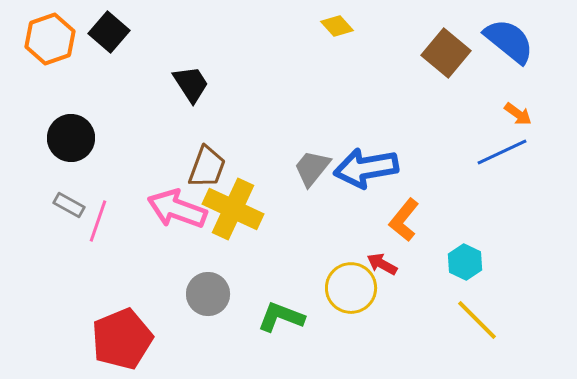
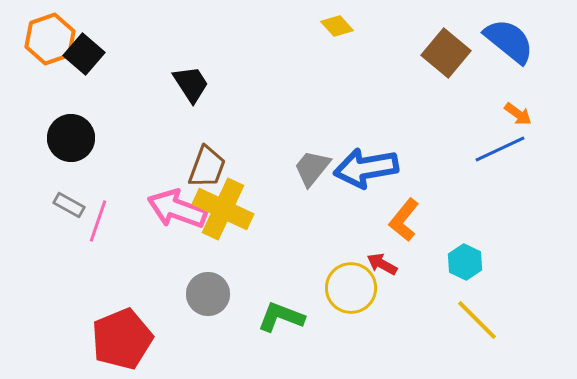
black square: moved 25 px left, 22 px down
blue line: moved 2 px left, 3 px up
yellow cross: moved 10 px left
